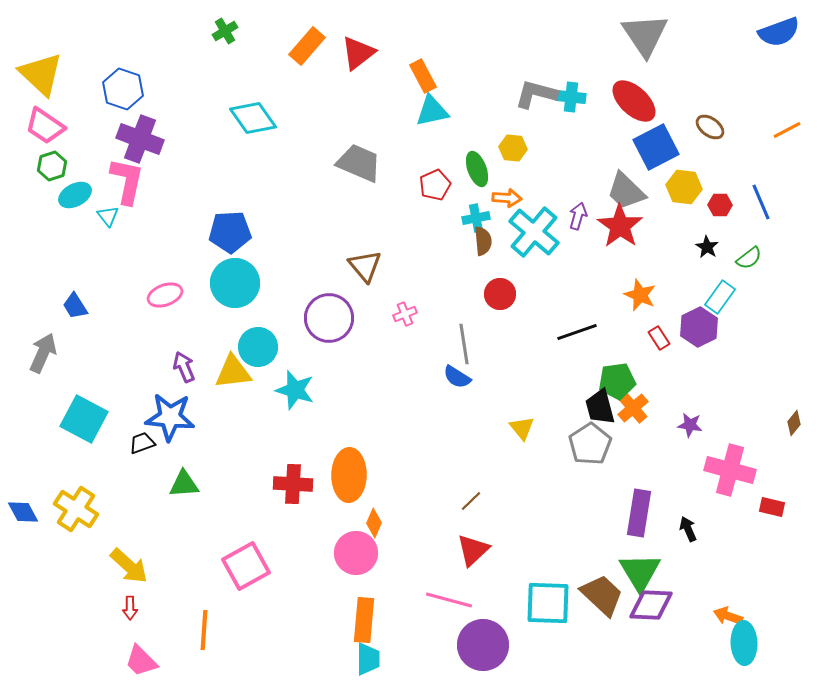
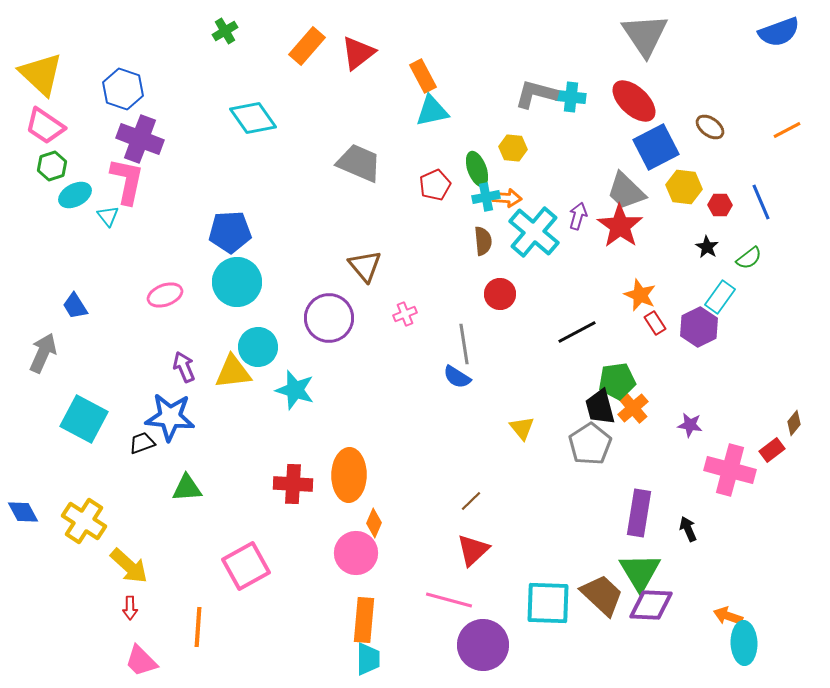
cyan cross at (476, 218): moved 10 px right, 21 px up
cyan circle at (235, 283): moved 2 px right, 1 px up
black line at (577, 332): rotated 9 degrees counterclockwise
red rectangle at (659, 338): moved 4 px left, 15 px up
green triangle at (184, 484): moved 3 px right, 4 px down
red rectangle at (772, 507): moved 57 px up; rotated 50 degrees counterclockwise
yellow cross at (76, 509): moved 8 px right, 12 px down
orange line at (204, 630): moved 6 px left, 3 px up
